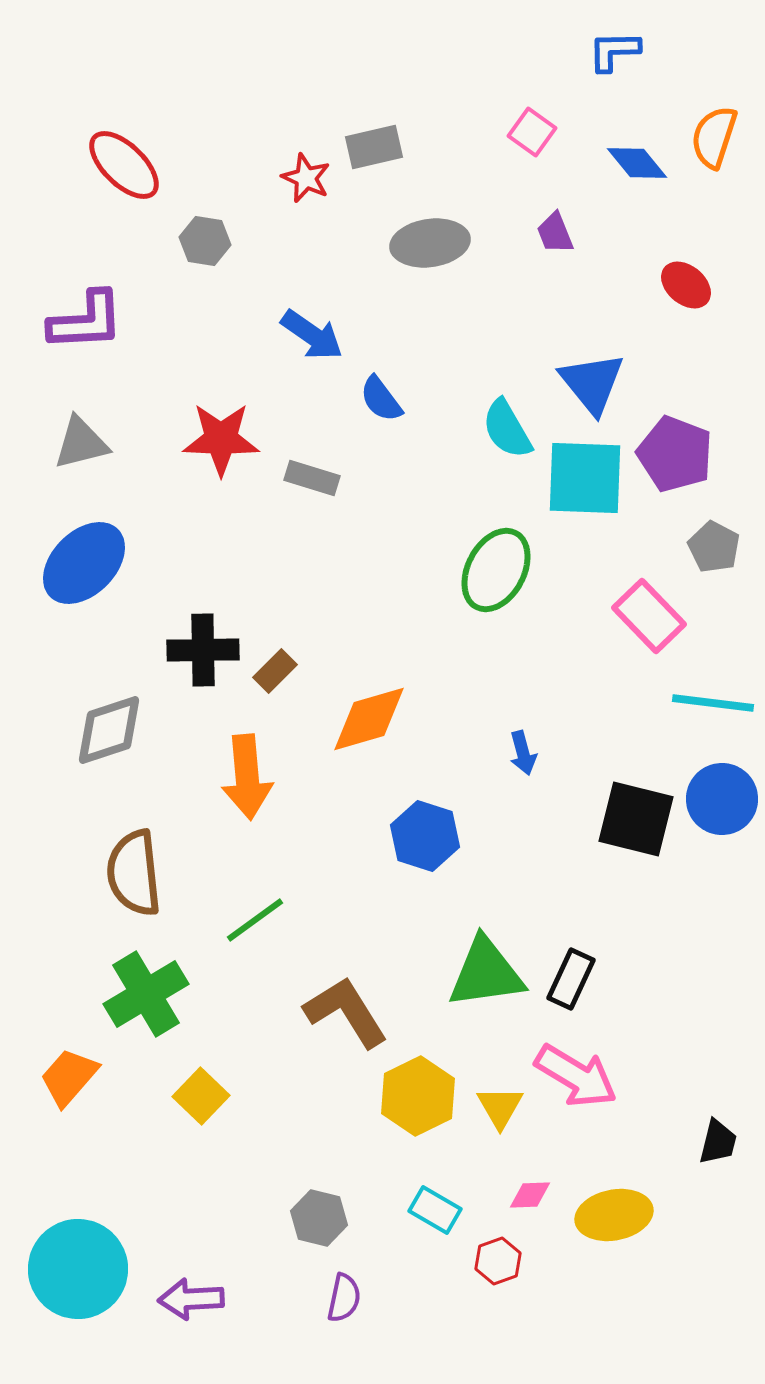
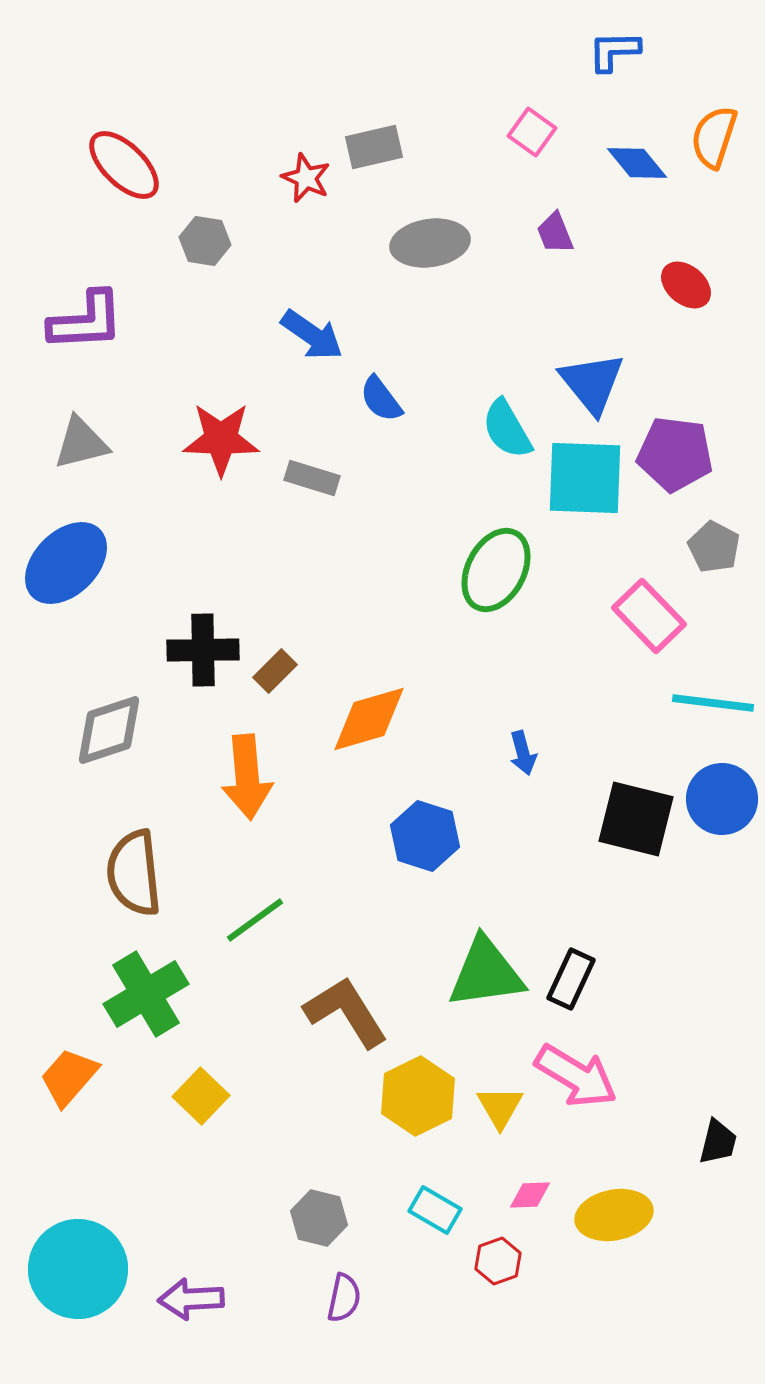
purple pentagon at (675, 454): rotated 14 degrees counterclockwise
blue ellipse at (84, 563): moved 18 px left
